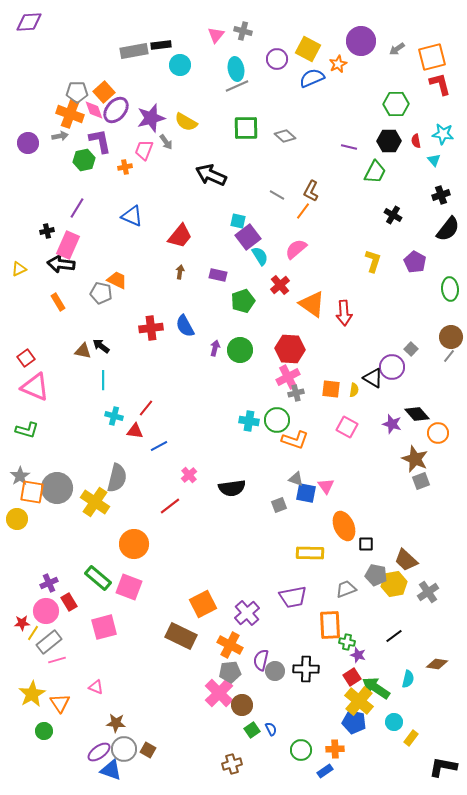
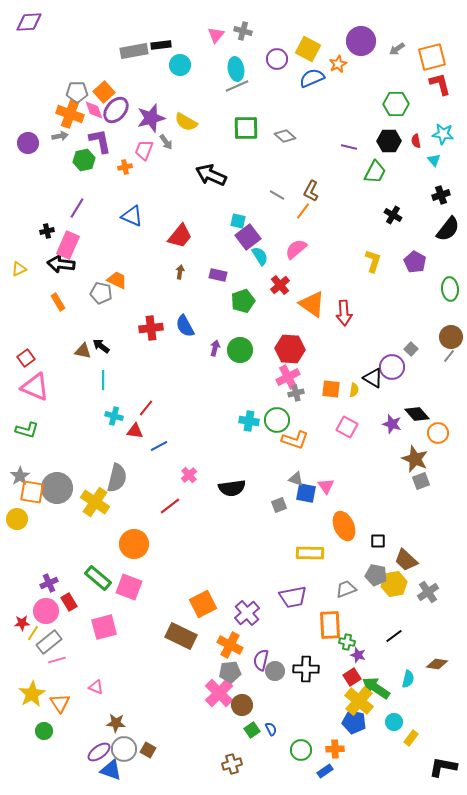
black square at (366, 544): moved 12 px right, 3 px up
